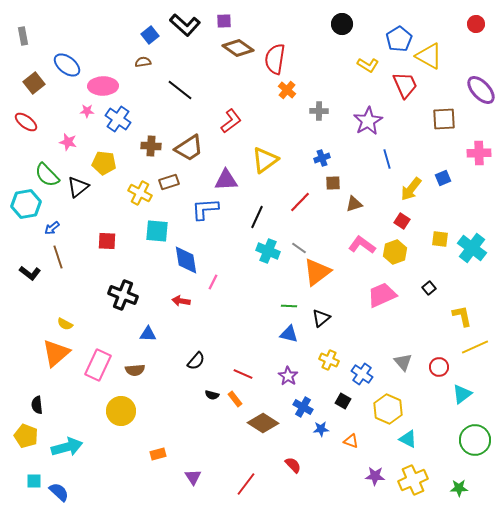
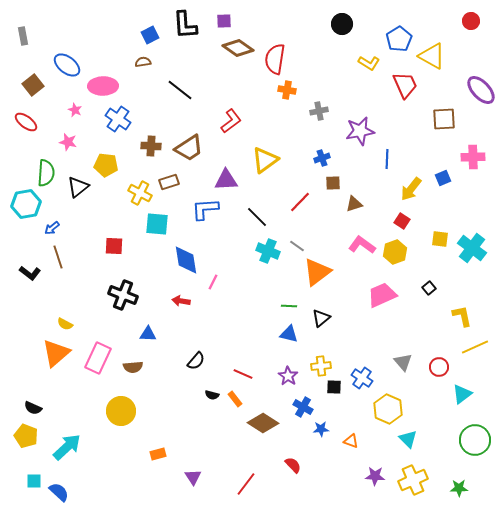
red circle at (476, 24): moved 5 px left, 3 px up
black L-shape at (185, 25): rotated 44 degrees clockwise
blue square at (150, 35): rotated 12 degrees clockwise
yellow triangle at (429, 56): moved 3 px right
yellow L-shape at (368, 65): moved 1 px right, 2 px up
brown square at (34, 83): moved 1 px left, 2 px down
orange cross at (287, 90): rotated 30 degrees counterclockwise
pink star at (87, 111): moved 12 px left, 1 px up; rotated 24 degrees clockwise
gray cross at (319, 111): rotated 12 degrees counterclockwise
purple star at (368, 121): moved 8 px left, 10 px down; rotated 20 degrees clockwise
pink cross at (479, 153): moved 6 px left, 4 px down
blue line at (387, 159): rotated 18 degrees clockwise
yellow pentagon at (104, 163): moved 2 px right, 2 px down
green semicircle at (47, 175): moved 1 px left, 2 px up; rotated 132 degrees counterclockwise
black line at (257, 217): rotated 70 degrees counterclockwise
cyan square at (157, 231): moved 7 px up
red square at (107, 241): moved 7 px right, 5 px down
gray line at (299, 248): moved 2 px left, 2 px up
yellow cross at (329, 360): moved 8 px left, 6 px down; rotated 30 degrees counterclockwise
pink rectangle at (98, 365): moved 7 px up
brown semicircle at (135, 370): moved 2 px left, 3 px up
blue cross at (362, 374): moved 4 px down
black square at (343, 401): moved 9 px left, 14 px up; rotated 28 degrees counterclockwise
black semicircle at (37, 405): moved 4 px left, 3 px down; rotated 60 degrees counterclockwise
cyan triangle at (408, 439): rotated 18 degrees clockwise
cyan arrow at (67, 447): rotated 28 degrees counterclockwise
